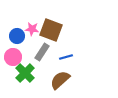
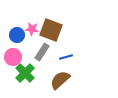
blue circle: moved 1 px up
